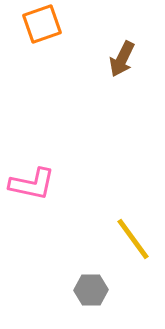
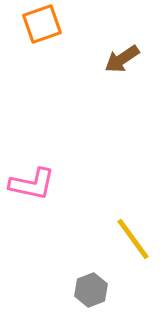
brown arrow: rotated 30 degrees clockwise
gray hexagon: rotated 20 degrees counterclockwise
